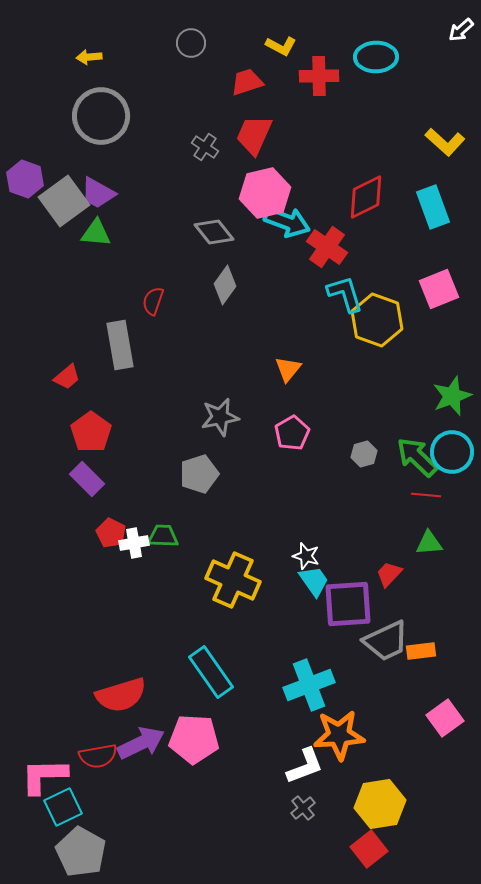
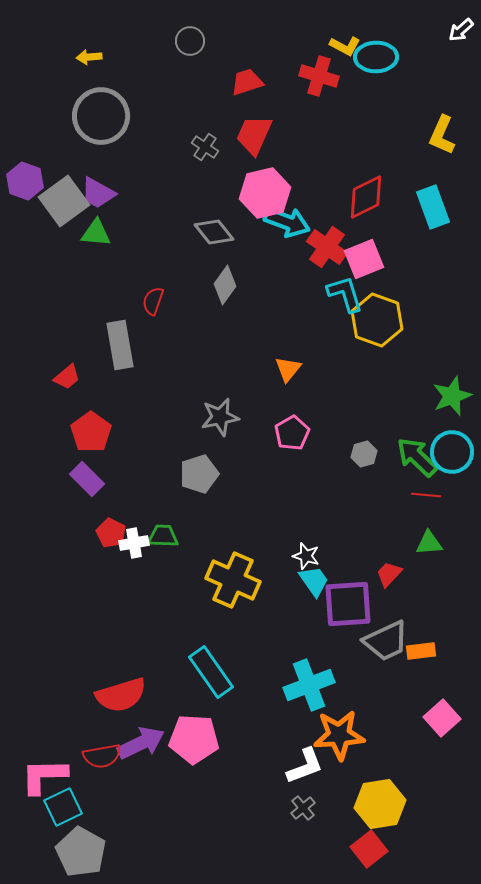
gray circle at (191, 43): moved 1 px left, 2 px up
yellow L-shape at (281, 46): moved 64 px right
red cross at (319, 76): rotated 18 degrees clockwise
yellow L-shape at (445, 142): moved 3 px left, 7 px up; rotated 72 degrees clockwise
purple hexagon at (25, 179): moved 2 px down
pink square at (439, 289): moved 75 px left, 30 px up
pink square at (445, 718): moved 3 px left; rotated 6 degrees counterclockwise
red semicircle at (98, 756): moved 4 px right
